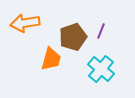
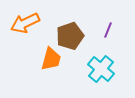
orange arrow: rotated 16 degrees counterclockwise
purple line: moved 7 px right, 1 px up
brown pentagon: moved 3 px left, 1 px up
